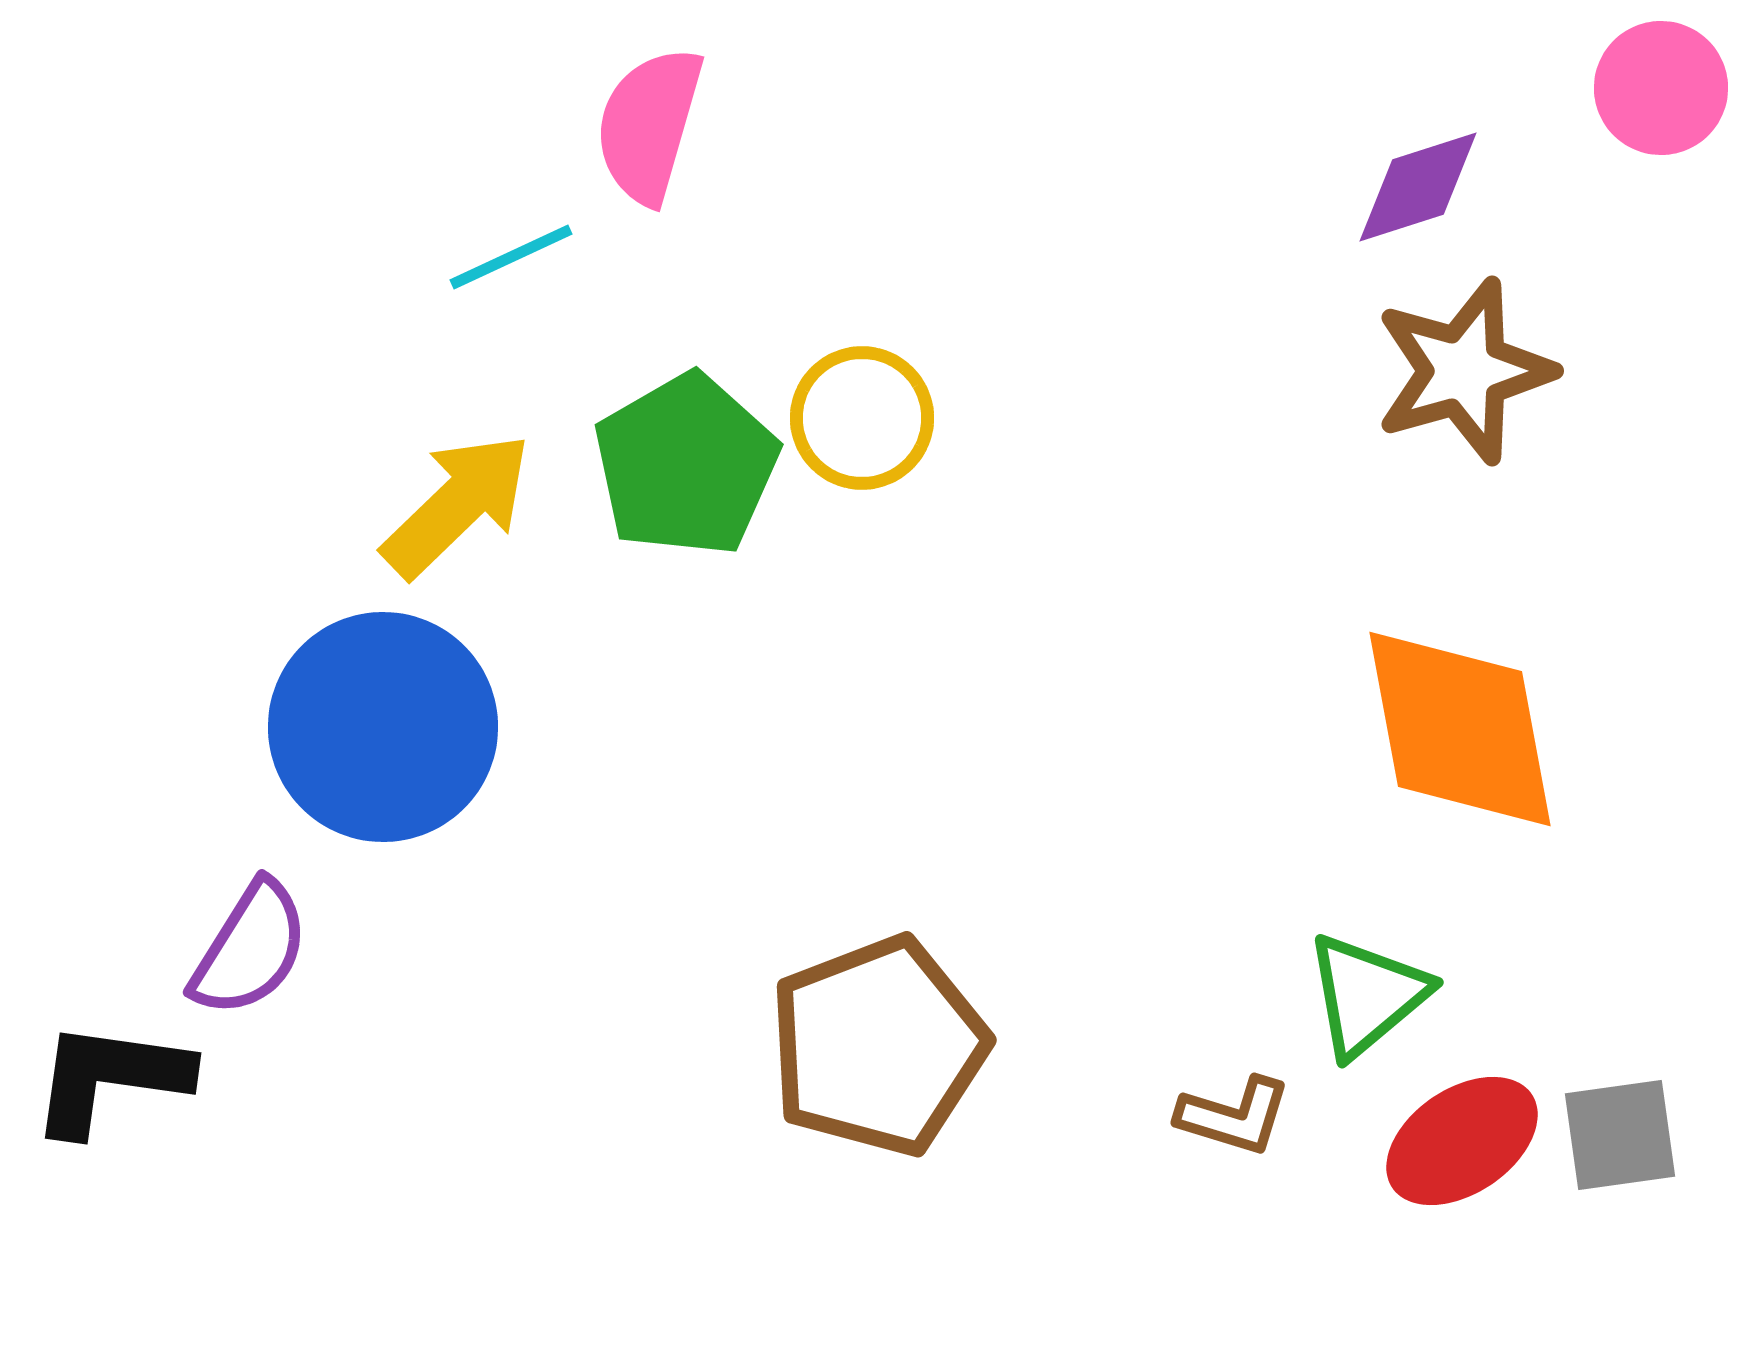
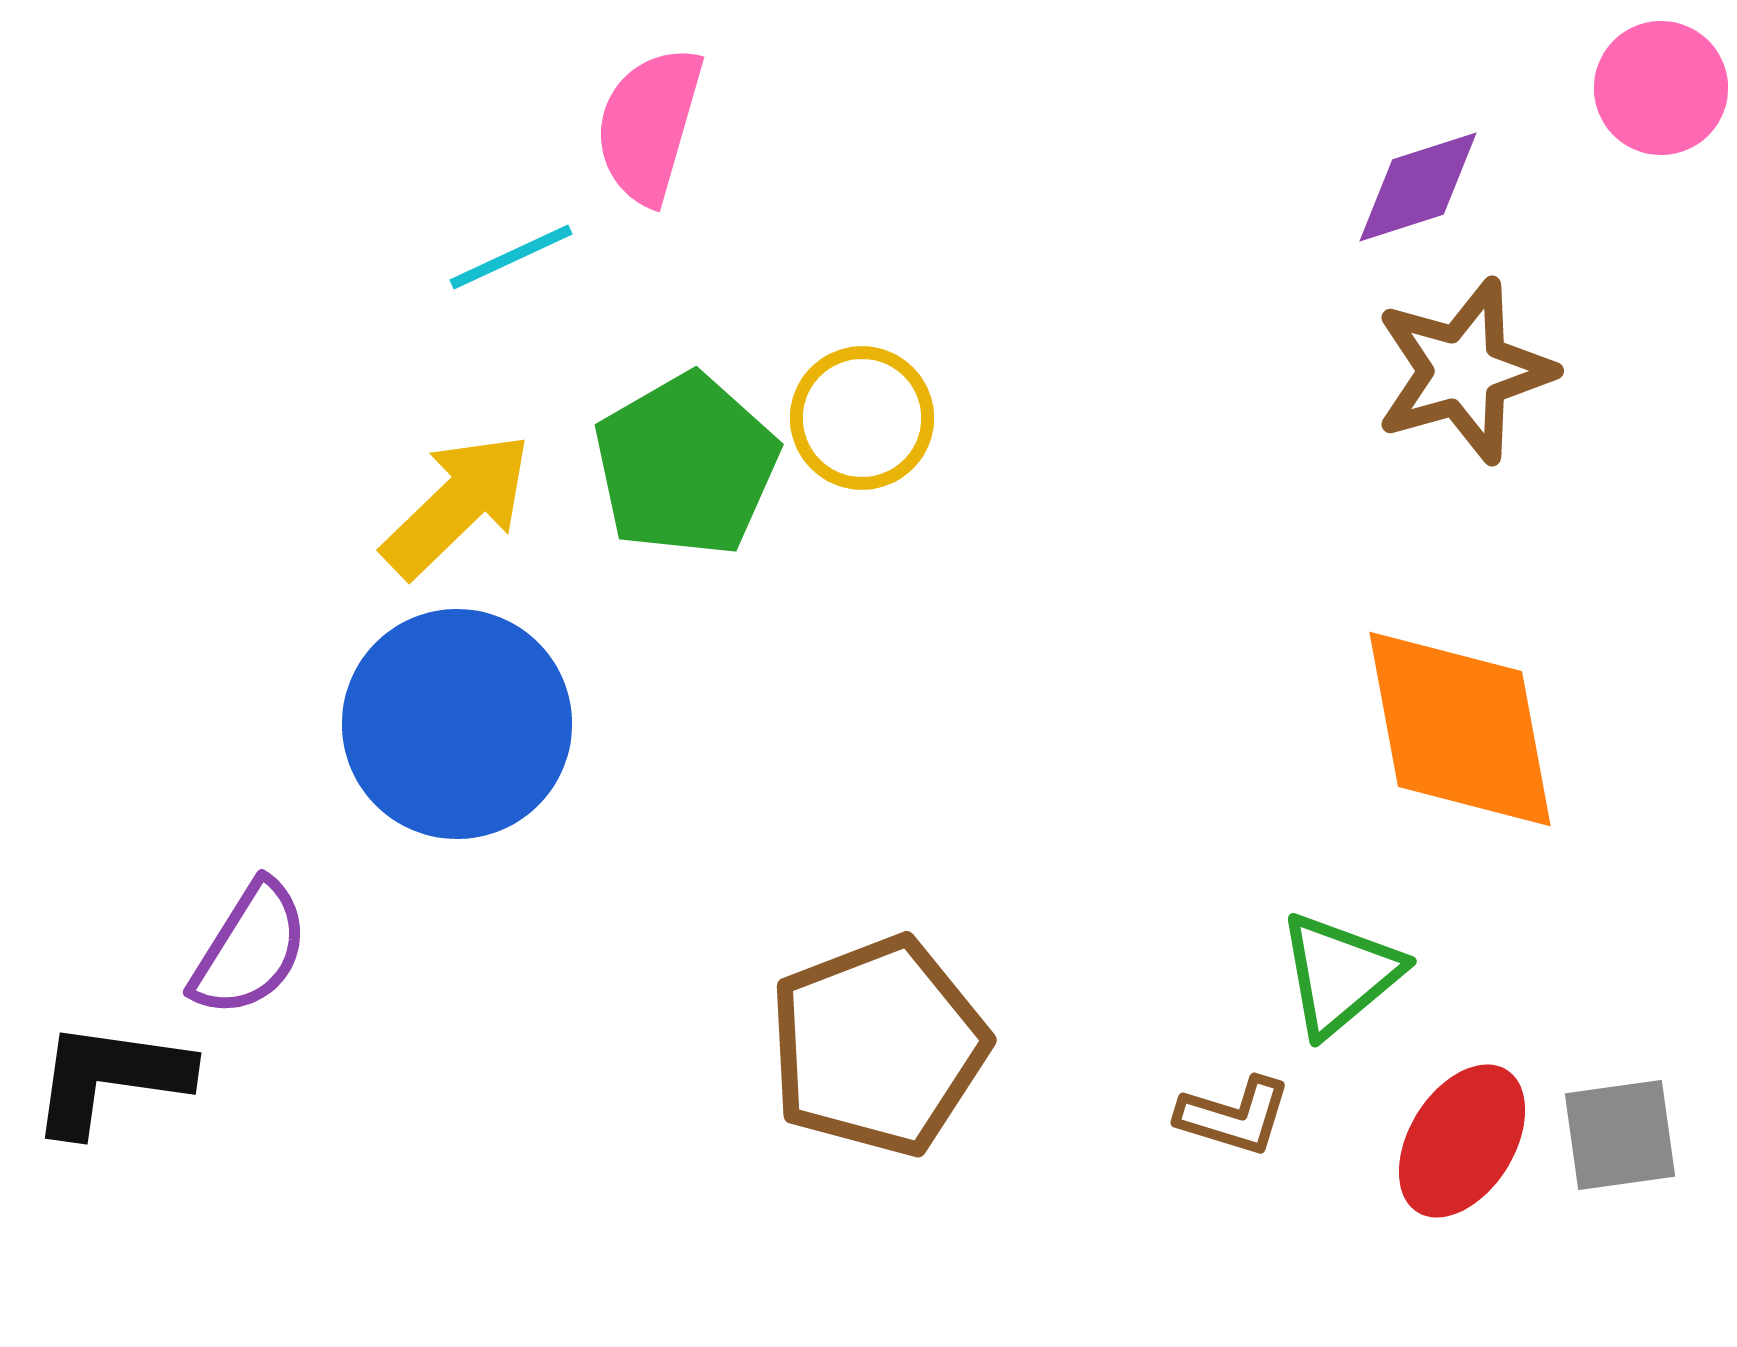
blue circle: moved 74 px right, 3 px up
green triangle: moved 27 px left, 21 px up
red ellipse: rotated 24 degrees counterclockwise
